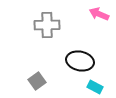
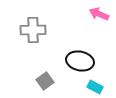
gray cross: moved 14 px left, 5 px down
gray square: moved 8 px right
